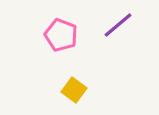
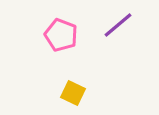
yellow square: moved 1 px left, 3 px down; rotated 10 degrees counterclockwise
